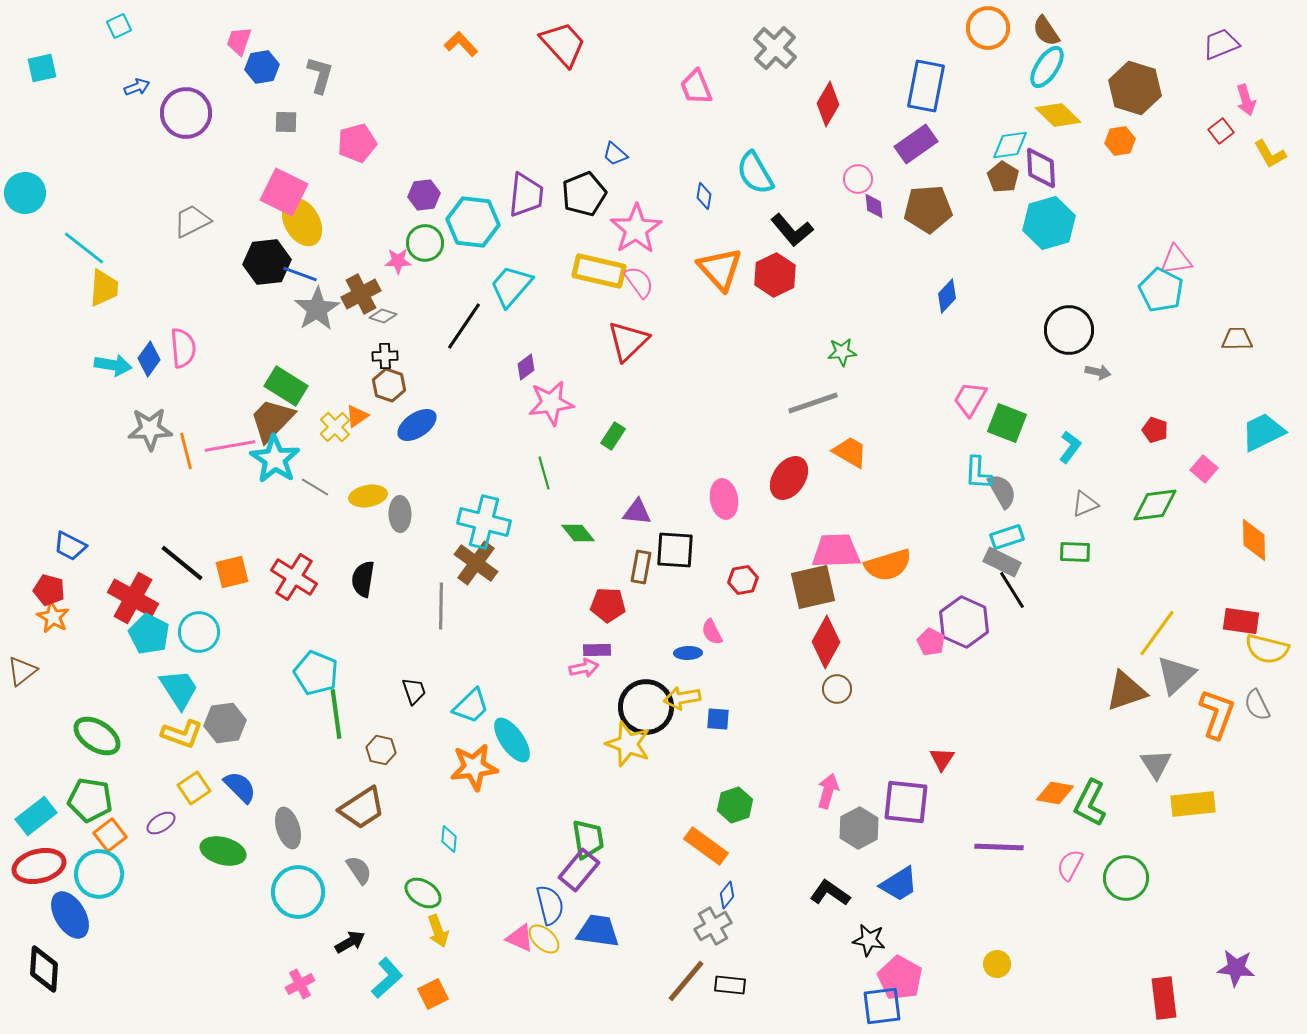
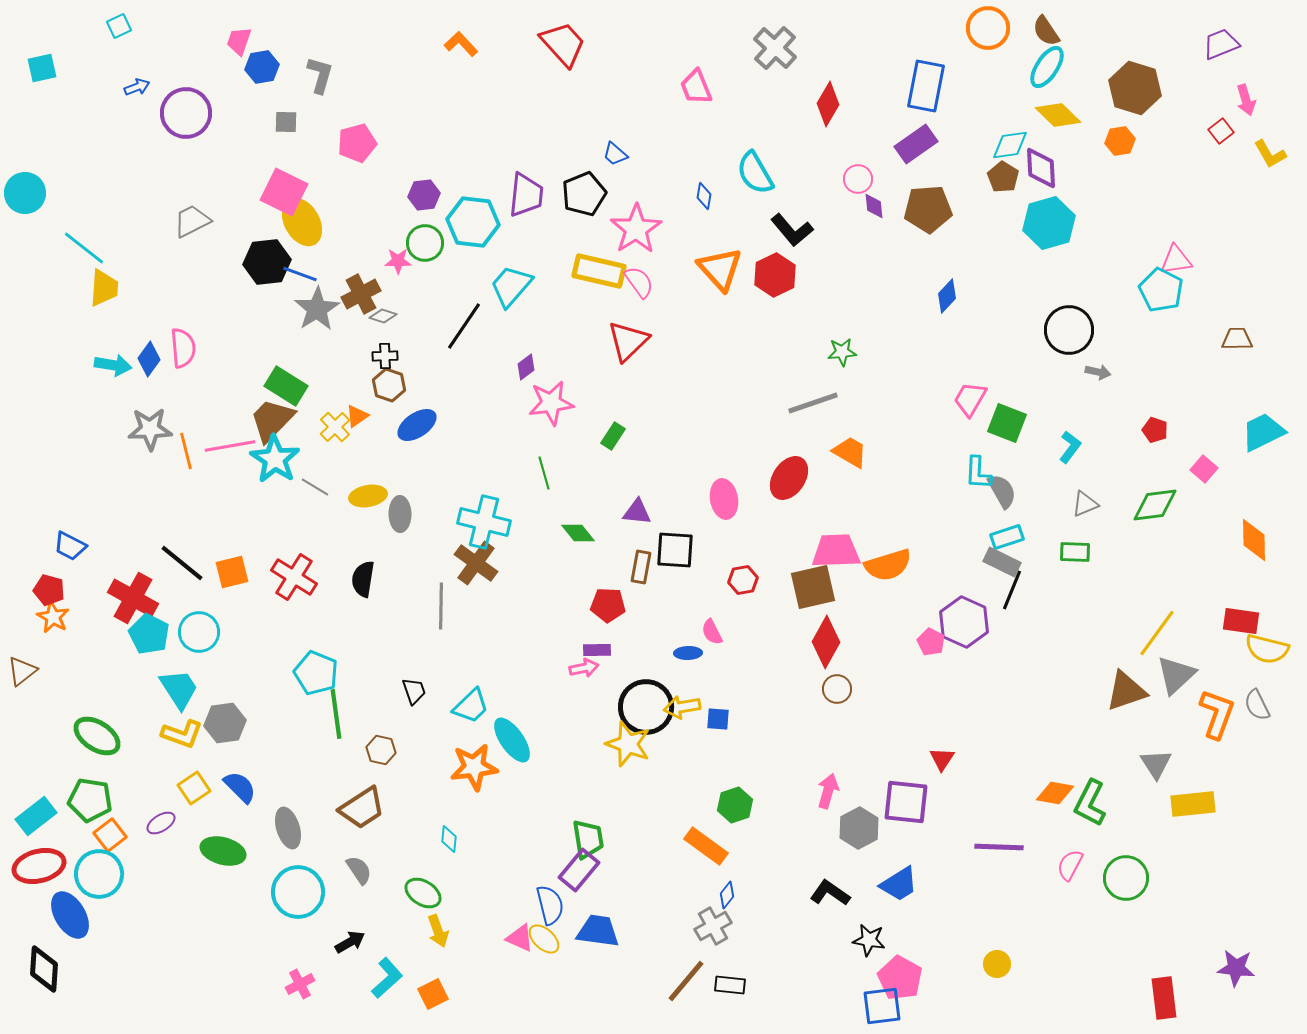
black line at (1012, 590): rotated 54 degrees clockwise
yellow arrow at (682, 698): moved 9 px down
